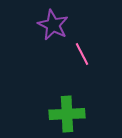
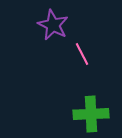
green cross: moved 24 px right
